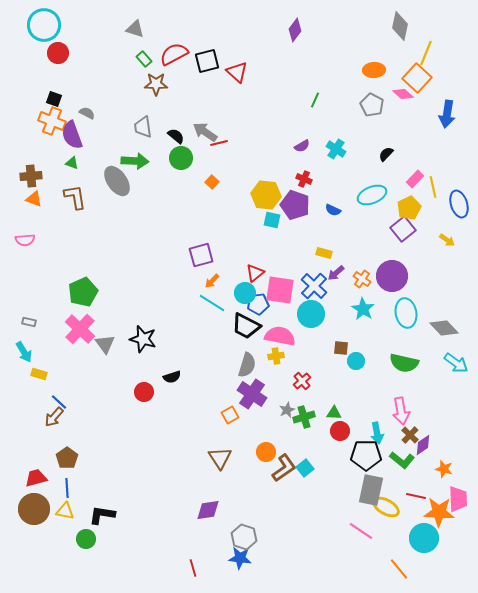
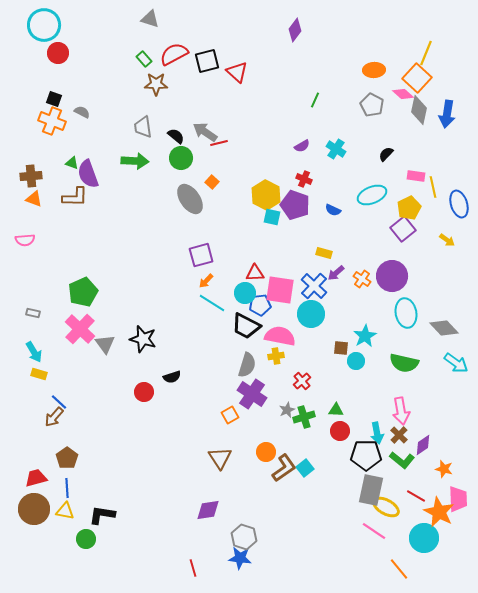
gray diamond at (400, 26): moved 19 px right, 84 px down
gray triangle at (135, 29): moved 15 px right, 10 px up
gray semicircle at (87, 113): moved 5 px left, 1 px up
purple semicircle at (72, 135): moved 16 px right, 39 px down
pink rectangle at (415, 179): moved 1 px right, 3 px up; rotated 54 degrees clockwise
gray ellipse at (117, 181): moved 73 px right, 18 px down
yellow hexagon at (266, 195): rotated 20 degrees clockwise
brown L-shape at (75, 197): rotated 100 degrees clockwise
cyan square at (272, 220): moved 3 px up
red triangle at (255, 273): rotated 36 degrees clockwise
orange arrow at (212, 281): moved 6 px left
blue pentagon at (258, 304): moved 2 px right, 1 px down
cyan star at (363, 309): moved 2 px right, 27 px down; rotated 10 degrees clockwise
gray rectangle at (29, 322): moved 4 px right, 9 px up
cyan arrow at (24, 352): moved 10 px right
green triangle at (334, 413): moved 2 px right, 3 px up
brown cross at (410, 435): moved 11 px left
red line at (416, 496): rotated 18 degrees clockwise
orange star at (439, 512): rotated 24 degrees clockwise
pink line at (361, 531): moved 13 px right
